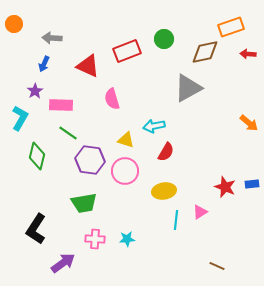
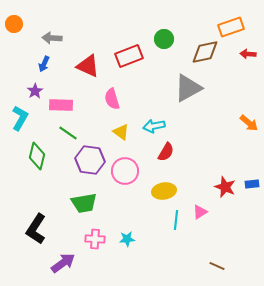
red rectangle: moved 2 px right, 5 px down
yellow triangle: moved 5 px left, 8 px up; rotated 18 degrees clockwise
